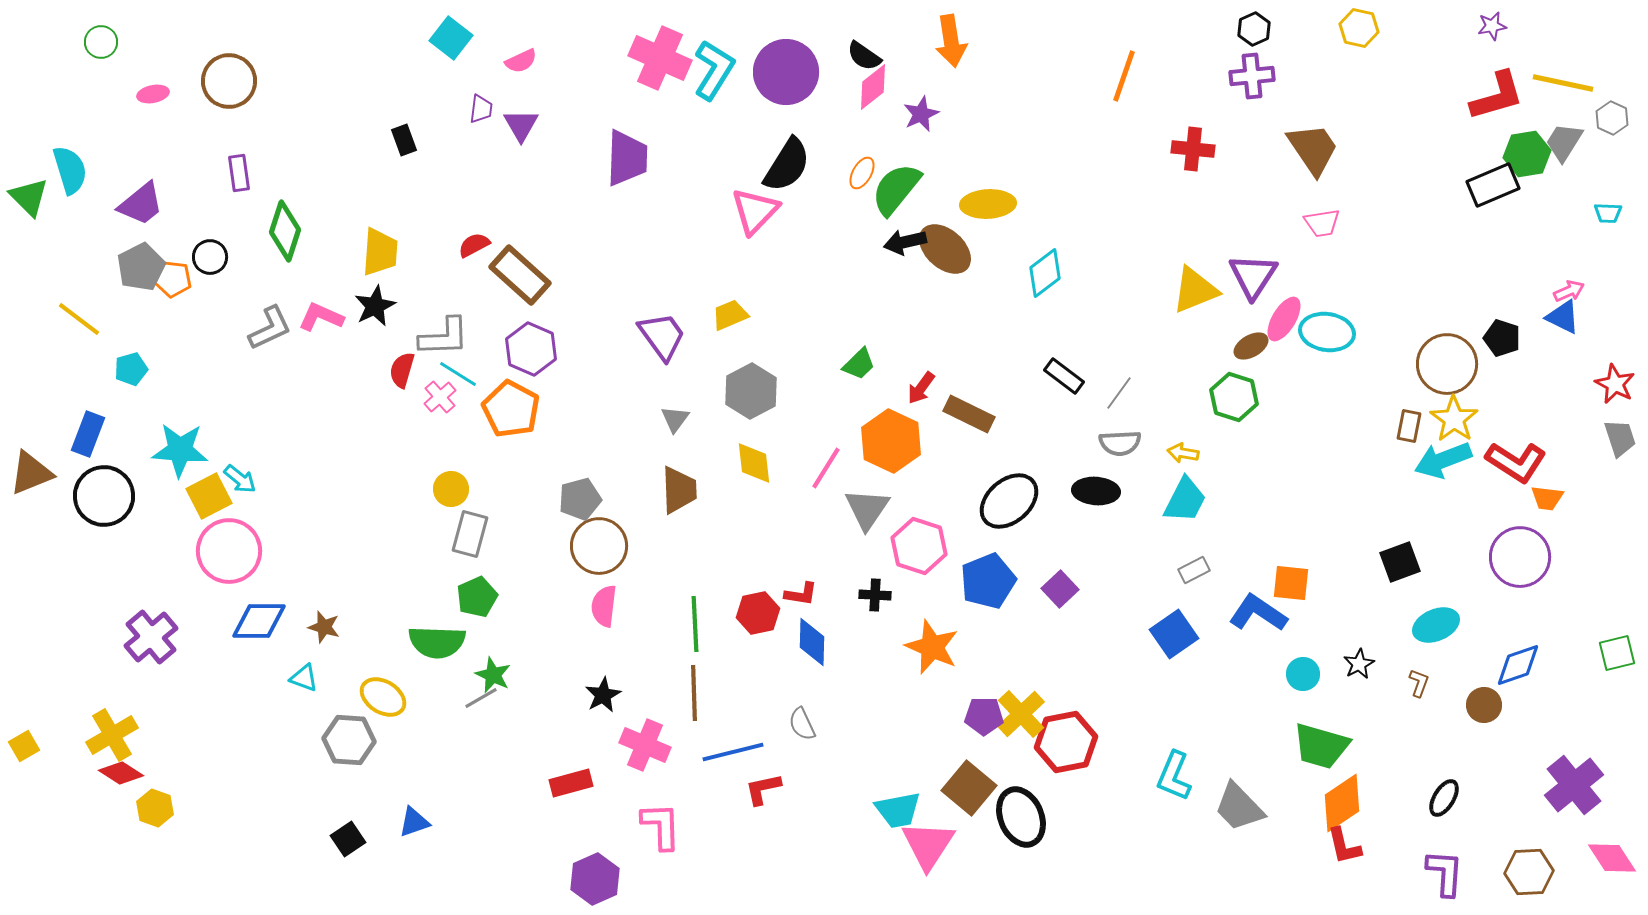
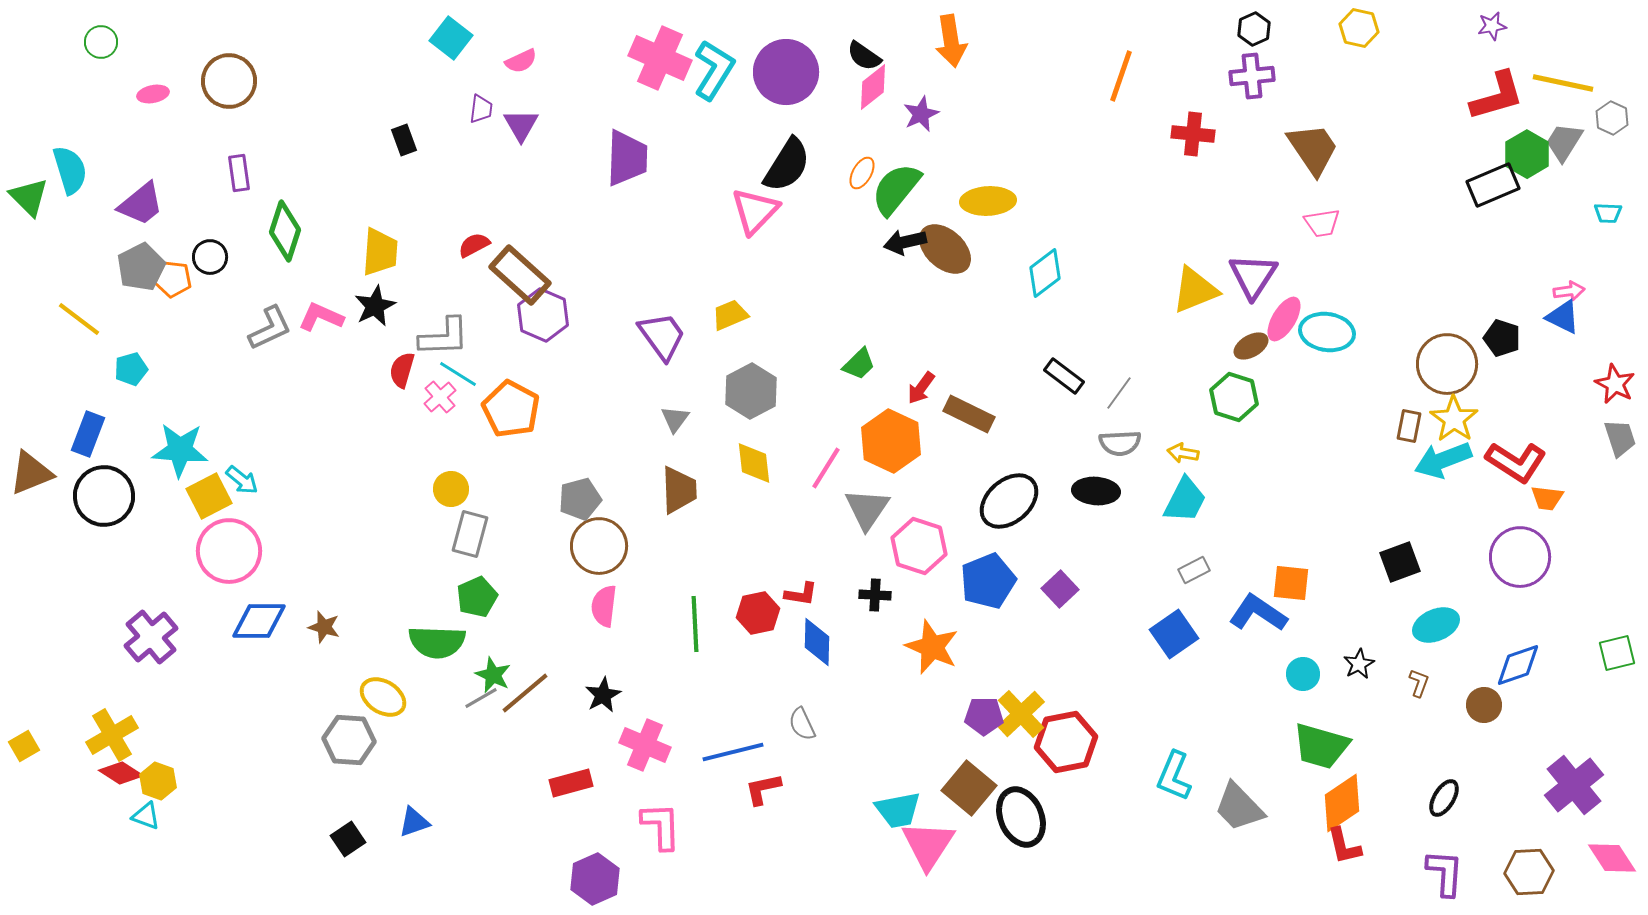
orange line at (1124, 76): moved 3 px left
red cross at (1193, 149): moved 15 px up
green hexagon at (1527, 154): rotated 21 degrees counterclockwise
yellow ellipse at (988, 204): moved 3 px up
pink arrow at (1569, 291): rotated 16 degrees clockwise
purple hexagon at (531, 349): moved 12 px right, 34 px up
cyan arrow at (240, 479): moved 2 px right, 1 px down
blue diamond at (812, 642): moved 5 px right
cyan triangle at (304, 678): moved 158 px left, 138 px down
brown line at (694, 693): moved 169 px left; rotated 52 degrees clockwise
yellow hexagon at (155, 808): moved 3 px right, 27 px up
